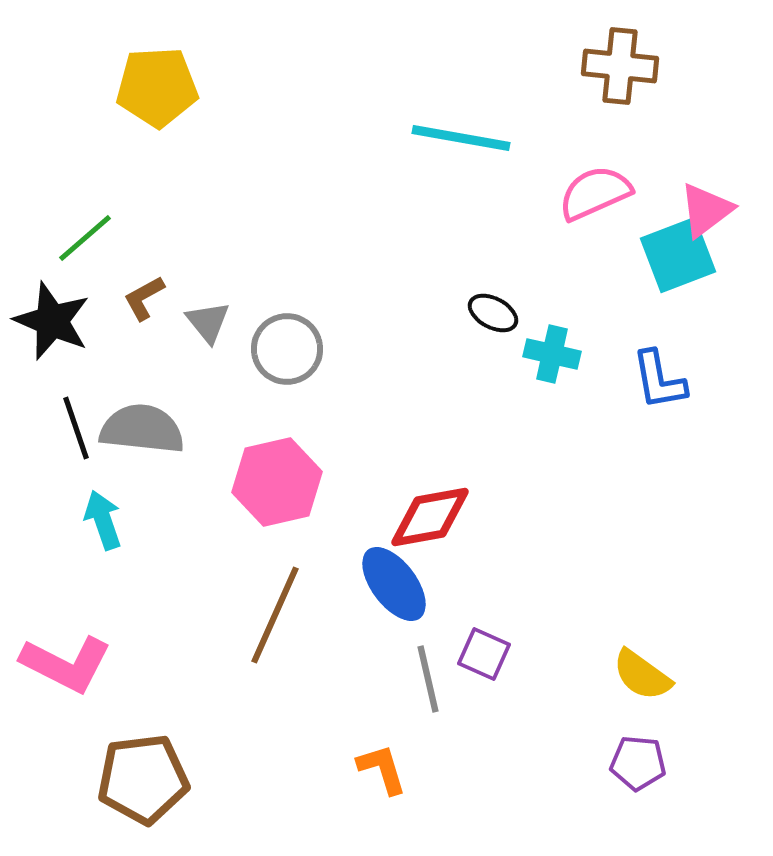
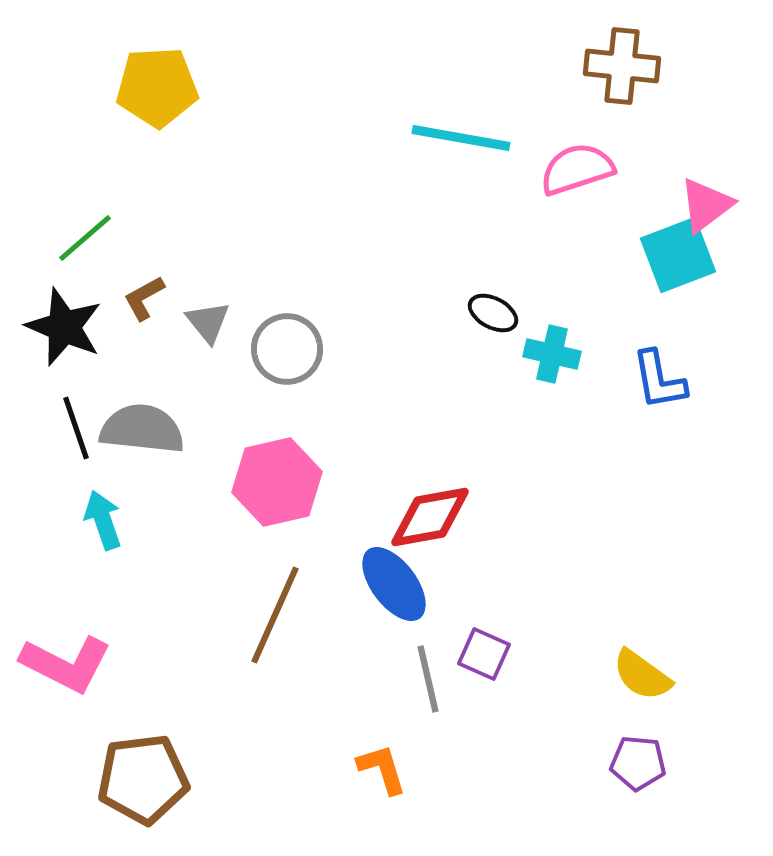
brown cross: moved 2 px right
pink semicircle: moved 18 px left, 24 px up; rotated 6 degrees clockwise
pink triangle: moved 5 px up
black star: moved 12 px right, 6 px down
